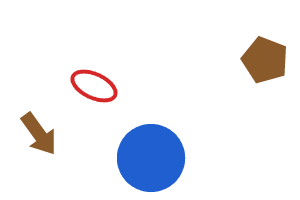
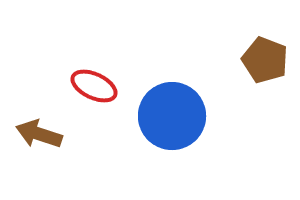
brown arrow: rotated 144 degrees clockwise
blue circle: moved 21 px right, 42 px up
